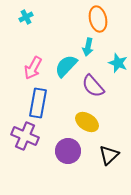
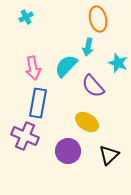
pink arrow: rotated 40 degrees counterclockwise
